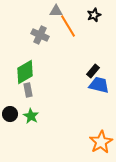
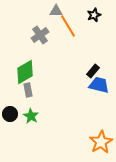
gray cross: rotated 30 degrees clockwise
